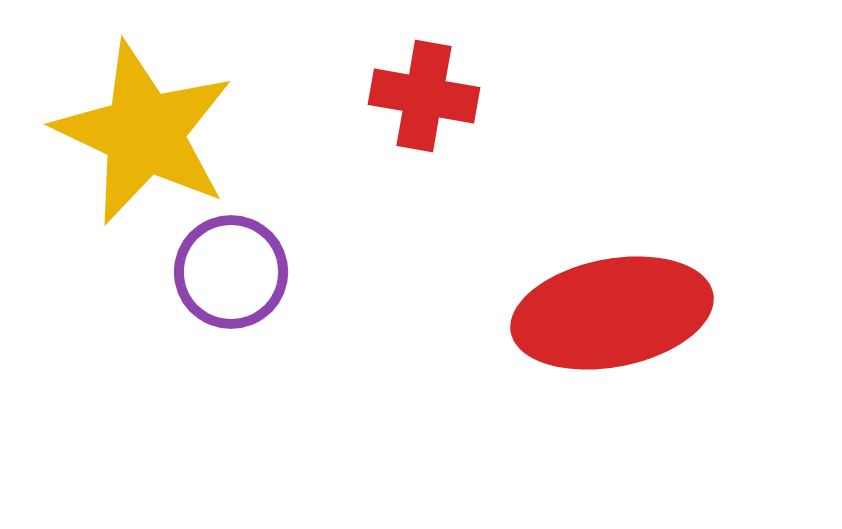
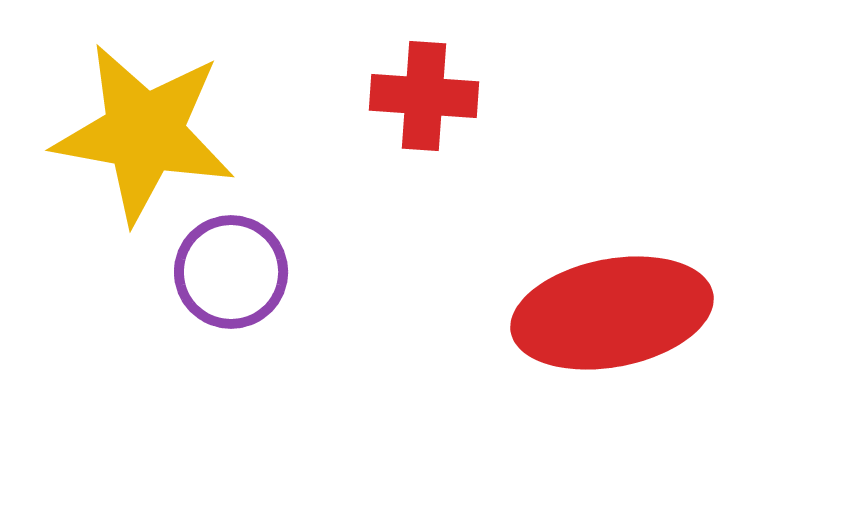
red cross: rotated 6 degrees counterclockwise
yellow star: rotated 15 degrees counterclockwise
